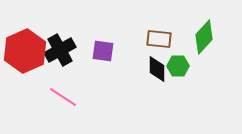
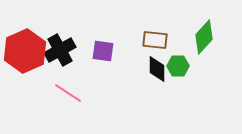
brown rectangle: moved 4 px left, 1 px down
pink line: moved 5 px right, 4 px up
